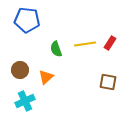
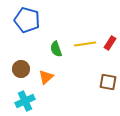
blue pentagon: rotated 10 degrees clockwise
brown circle: moved 1 px right, 1 px up
